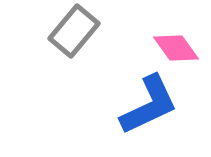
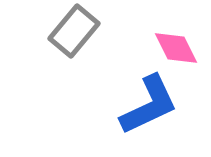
pink diamond: rotated 9 degrees clockwise
